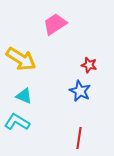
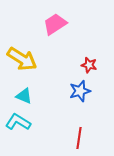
yellow arrow: moved 1 px right
blue star: rotated 30 degrees clockwise
cyan L-shape: moved 1 px right
